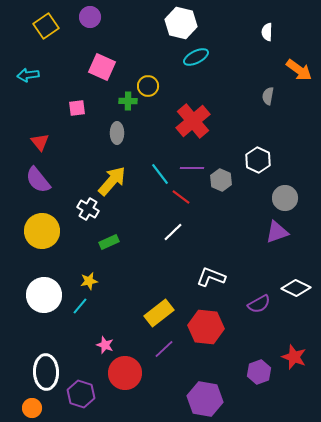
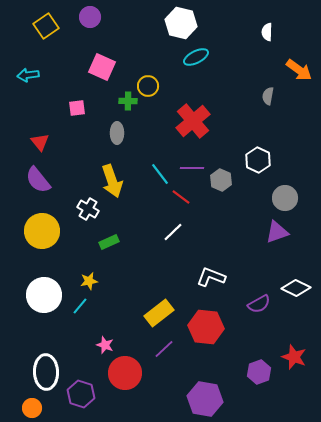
yellow arrow at (112, 181): rotated 120 degrees clockwise
